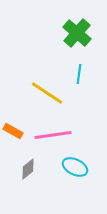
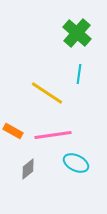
cyan ellipse: moved 1 px right, 4 px up
